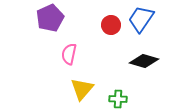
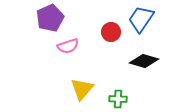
red circle: moved 7 px down
pink semicircle: moved 1 px left, 8 px up; rotated 120 degrees counterclockwise
